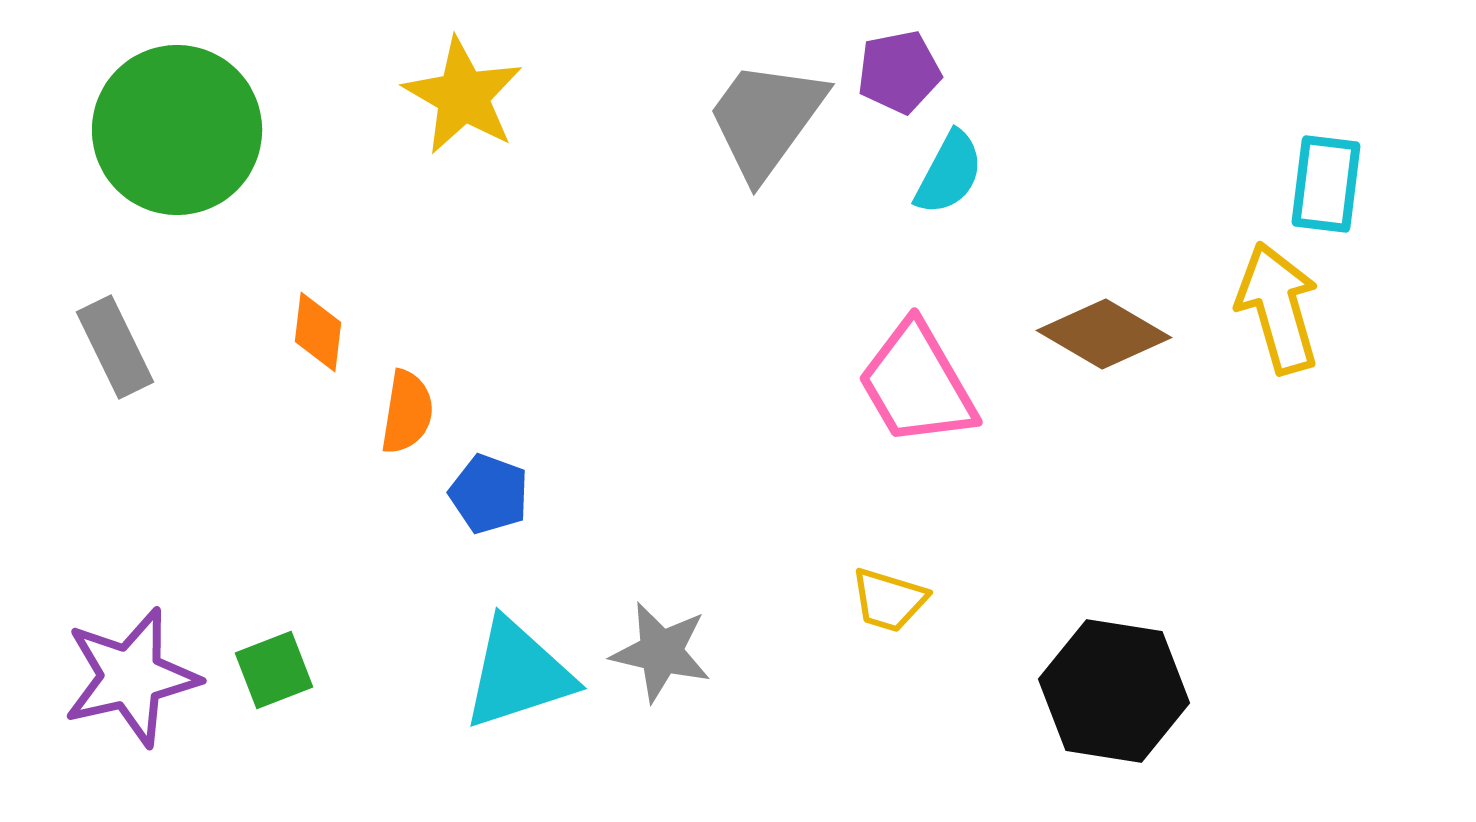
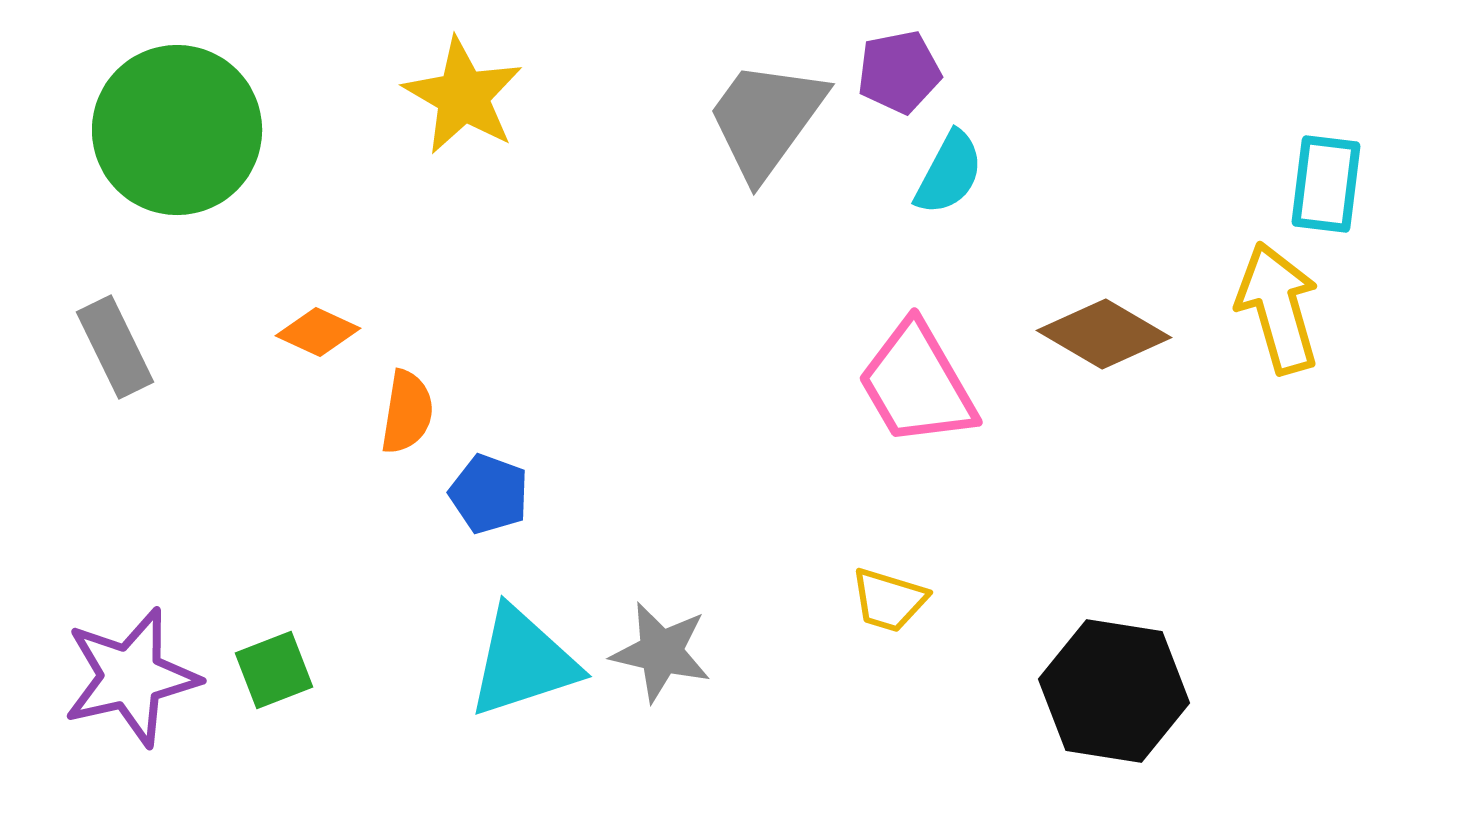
orange diamond: rotated 72 degrees counterclockwise
cyan triangle: moved 5 px right, 12 px up
